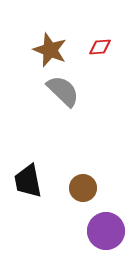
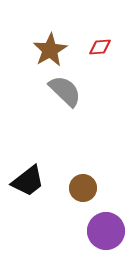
brown star: rotated 20 degrees clockwise
gray semicircle: moved 2 px right
black trapezoid: rotated 117 degrees counterclockwise
